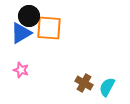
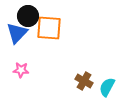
black circle: moved 1 px left
blue triangle: moved 4 px left; rotated 15 degrees counterclockwise
pink star: rotated 14 degrees counterclockwise
brown cross: moved 2 px up
